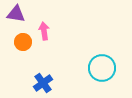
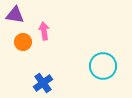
purple triangle: moved 1 px left, 1 px down
cyan circle: moved 1 px right, 2 px up
